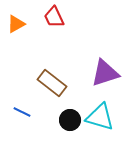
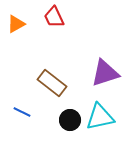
cyan triangle: rotated 28 degrees counterclockwise
